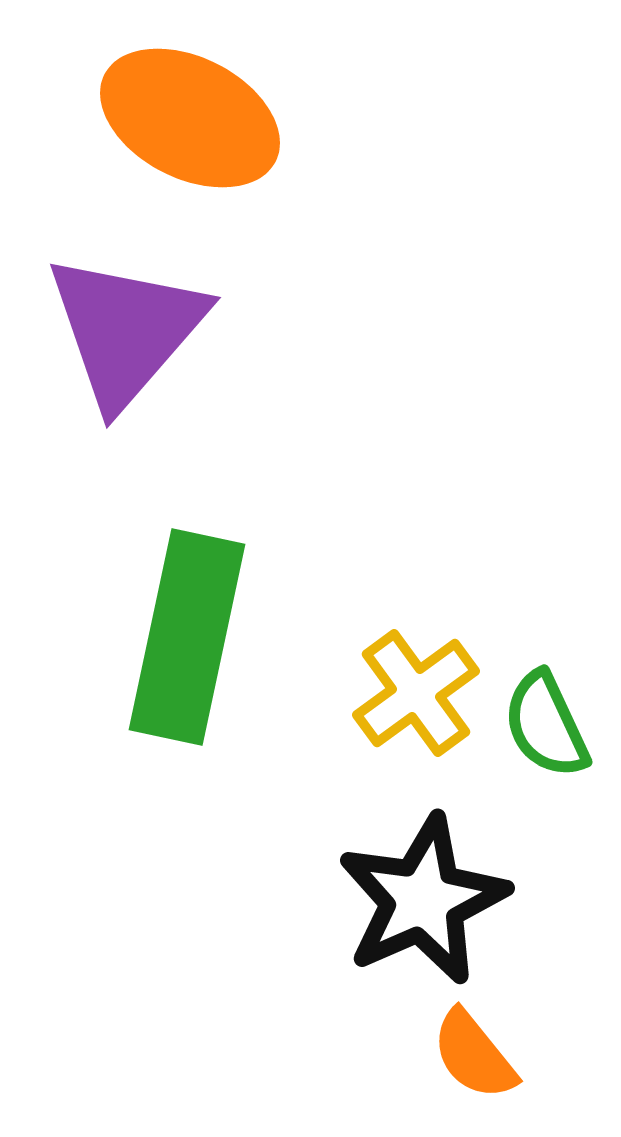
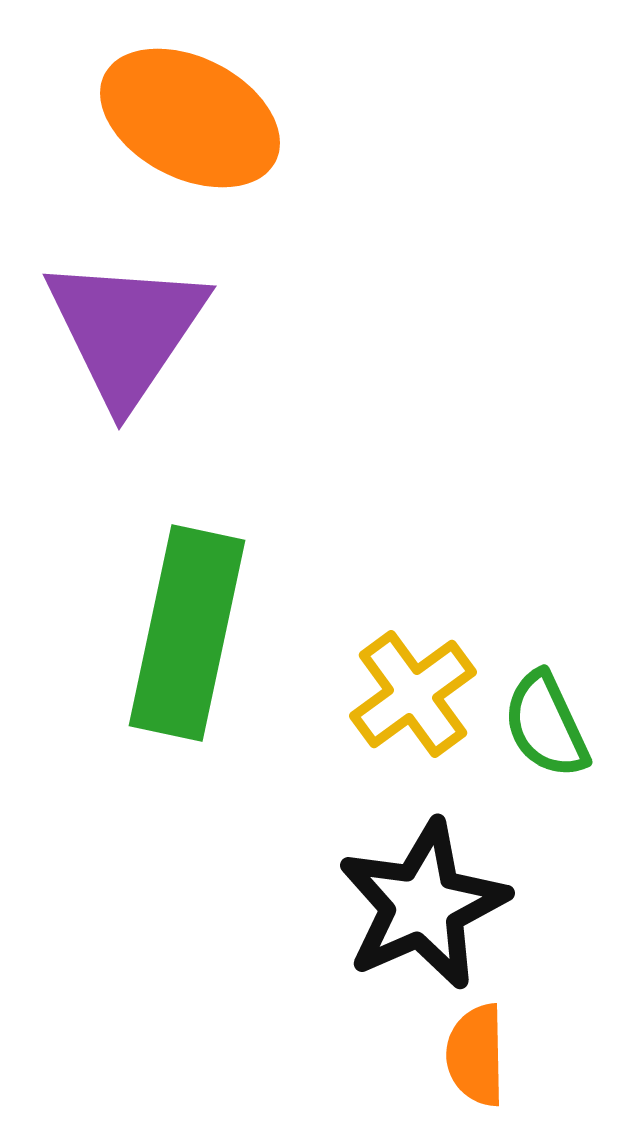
purple triangle: rotated 7 degrees counterclockwise
green rectangle: moved 4 px up
yellow cross: moved 3 px left, 1 px down
black star: moved 5 px down
orange semicircle: moved 2 px right; rotated 38 degrees clockwise
